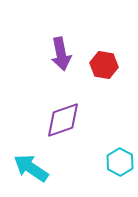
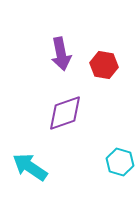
purple diamond: moved 2 px right, 7 px up
cyan hexagon: rotated 12 degrees counterclockwise
cyan arrow: moved 1 px left, 1 px up
